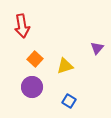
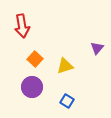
blue square: moved 2 px left
